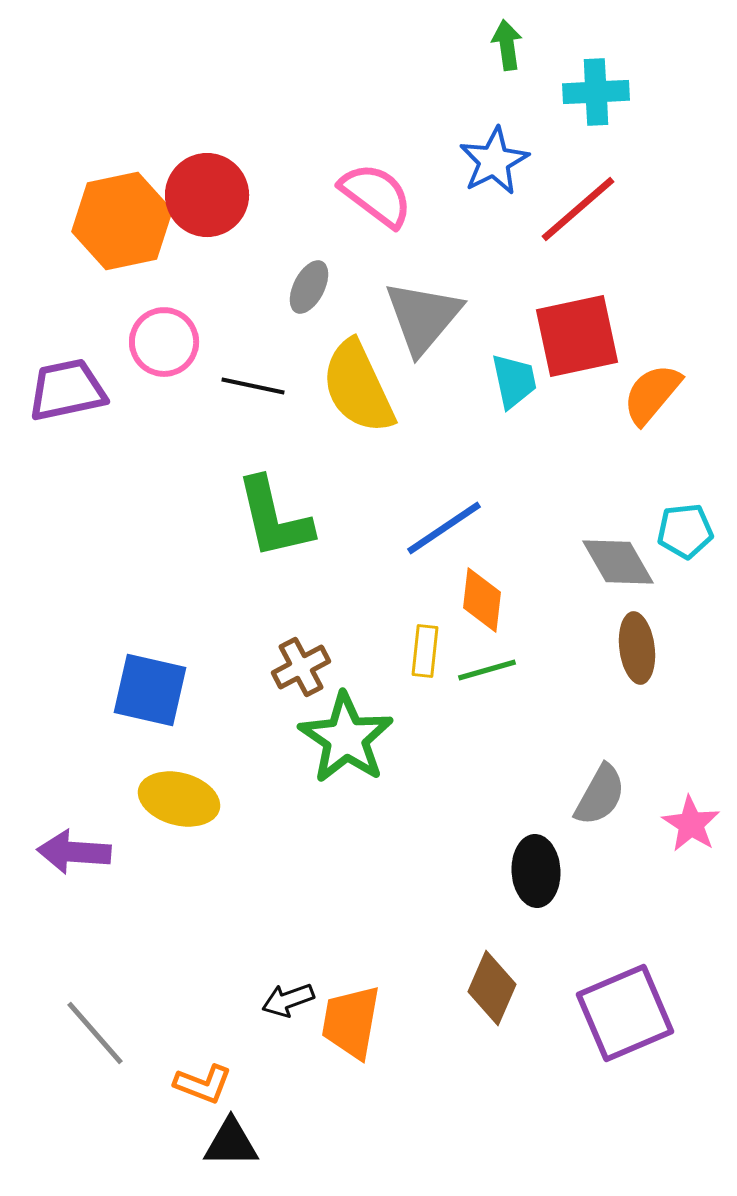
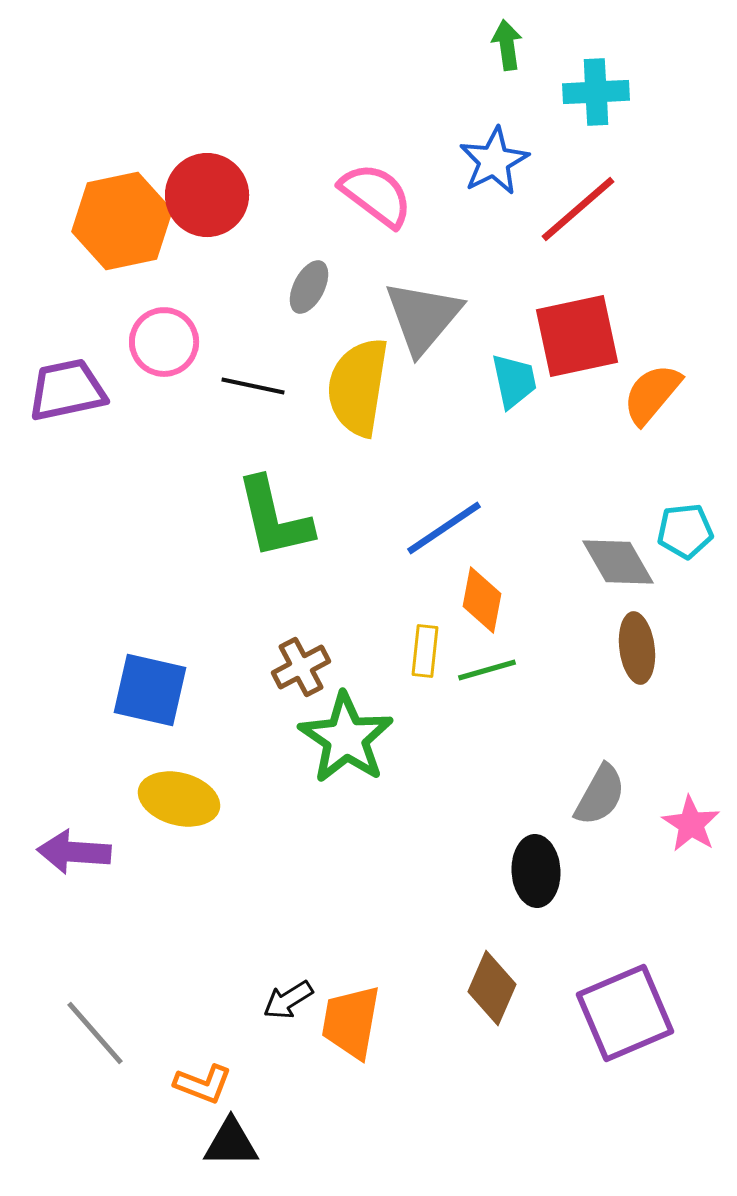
yellow semicircle: rotated 34 degrees clockwise
orange diamond: rotated 4 degrees clockwise
black arrow: rotated 12 degrees counterclockwise
